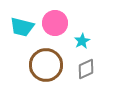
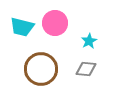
cyan star: moved 7 px right
brown circle: moved 5 px left, 4 px down
gray diamond: rotated 30 degrees clockwise
